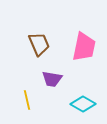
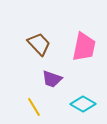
brown trapezoid: rotated 20 degrees counterclockwise
purple trapezoid: rotated 10 degrees clockwise
yellow line: moved 7 px right, 7 px down; rotated 18 degrees counterclockwise
